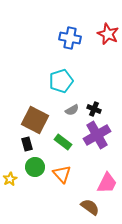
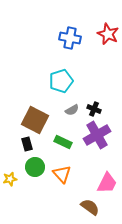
green rectangle: rotated 12 degrees counterclockwise
yellow star: rotated 16 degrees clockwise
